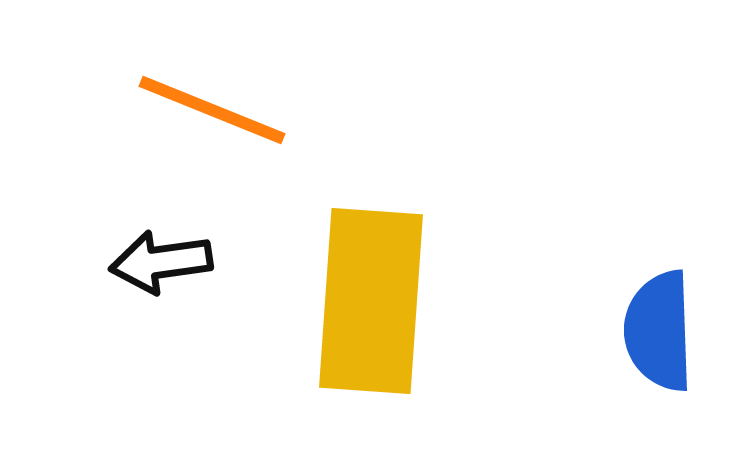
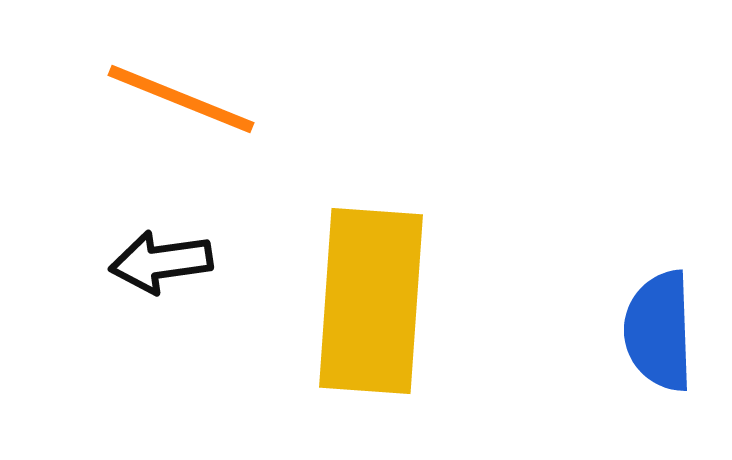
orange line: moved 31 px left, 11 px up
